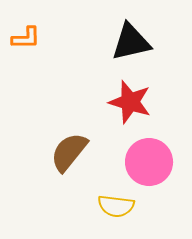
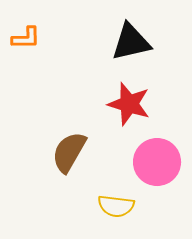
red star: moved 1 px left, 2 px down
brown semicircle: rotated 9 degrees counterclockwise
pink circle: moved 8 px right
